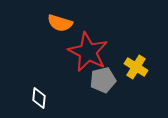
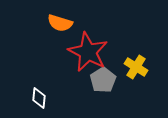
gray pentagon: rotated 20 degrees counterclockwise
